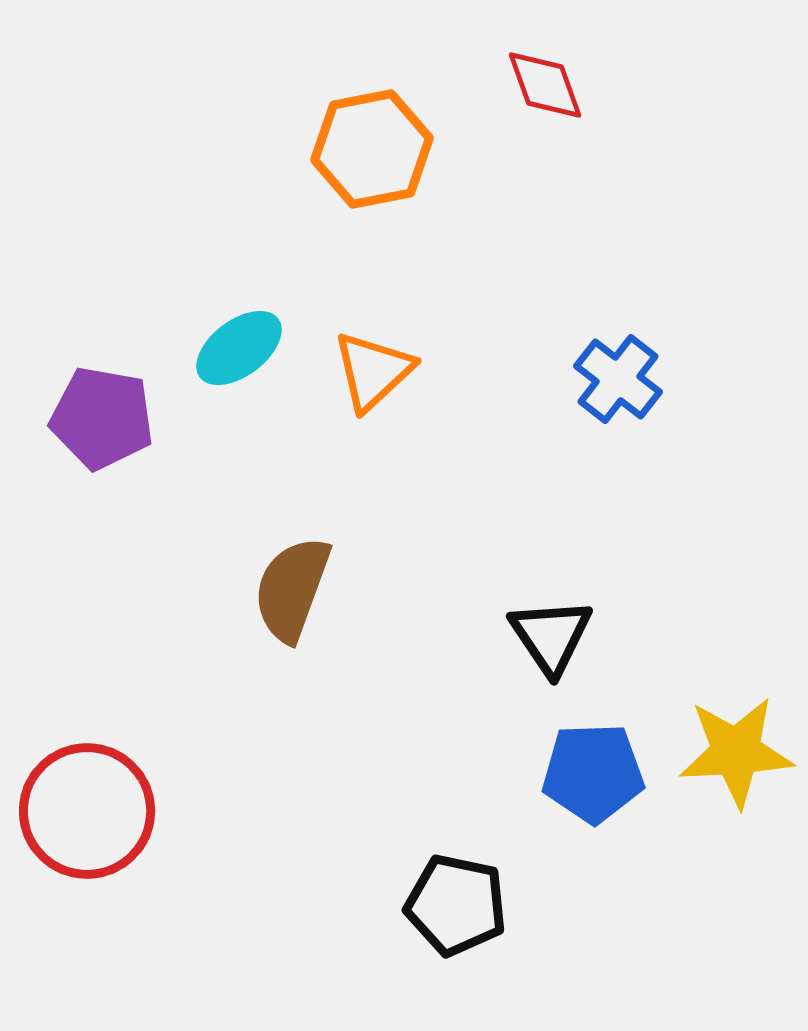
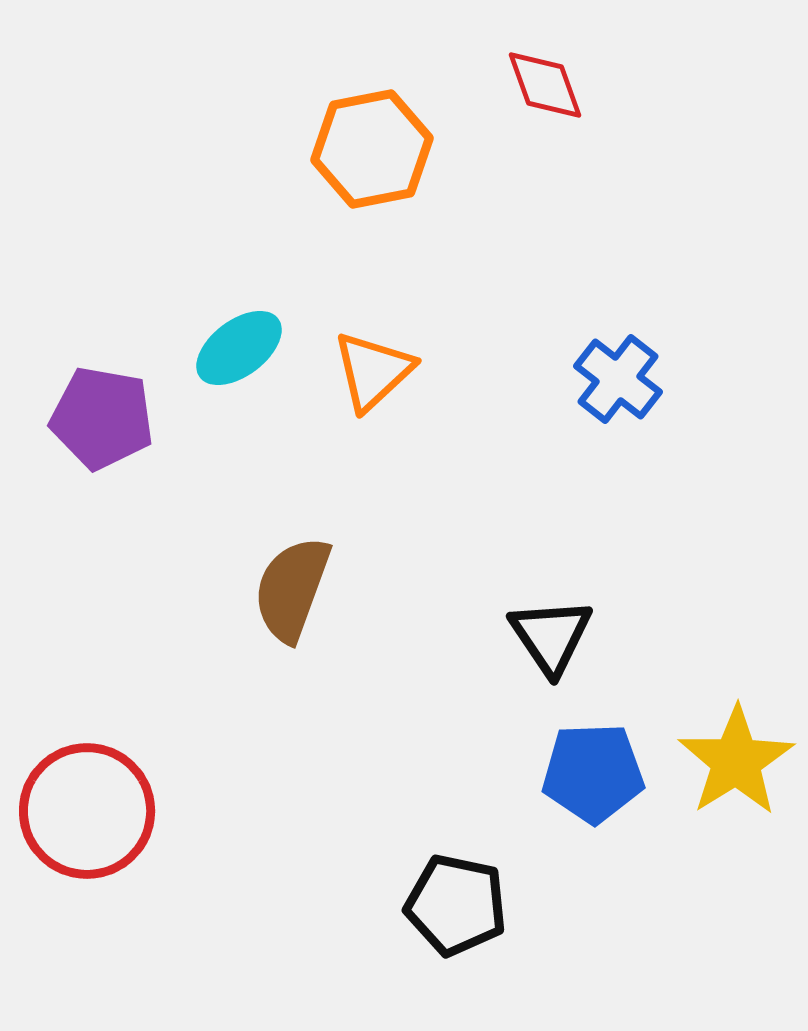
yellow star: moved 9 px down; rotated 29 degrees counterclockwise
